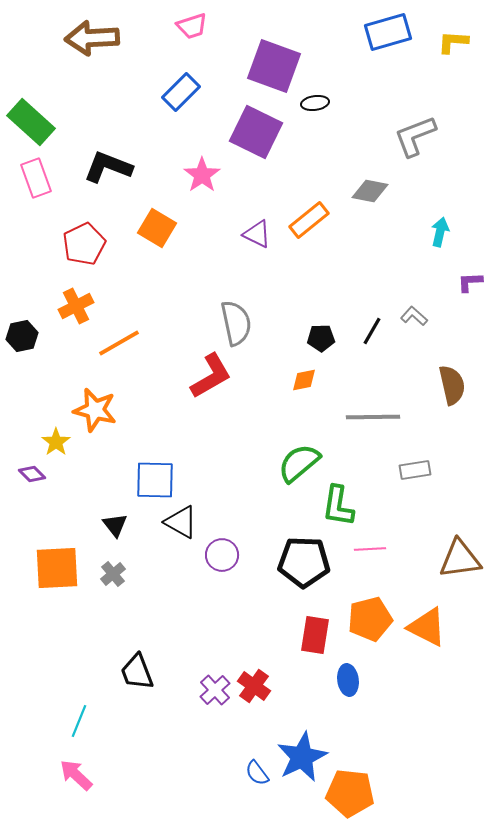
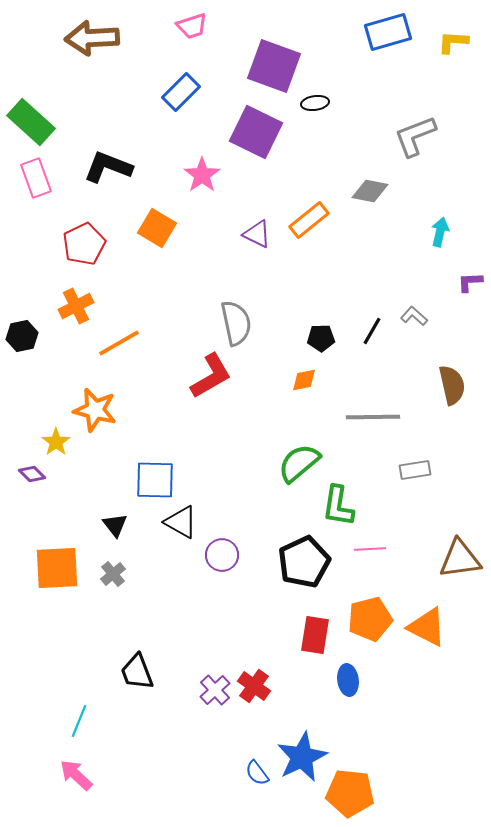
black pentagon at (304, 562): rotated 27 degrees counterclockwise
